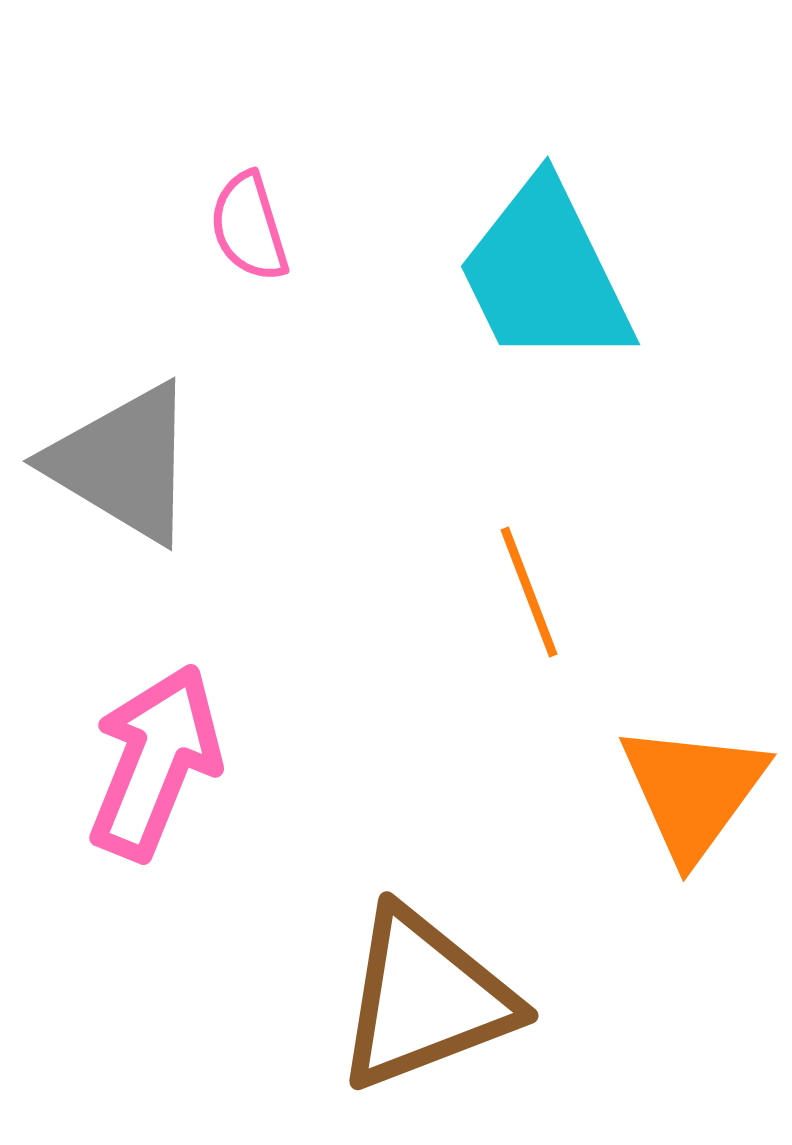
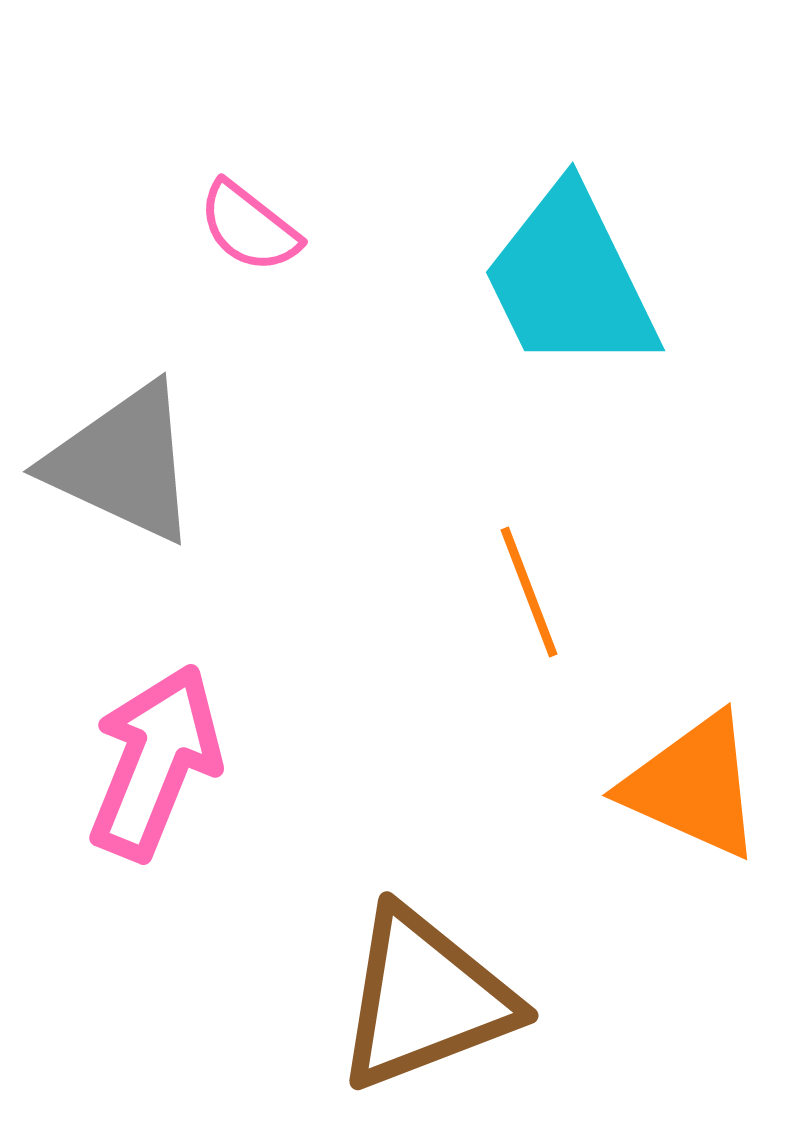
pink semicircle: rotated 35 degrees counterclockwise
cyan trapezoid: moved 25 px right, 6 px down
gray triangle: rotated 6 degrees counterclockwise
orange triangle: moved 5 px up; rotated 42 degrees counterclockwise
